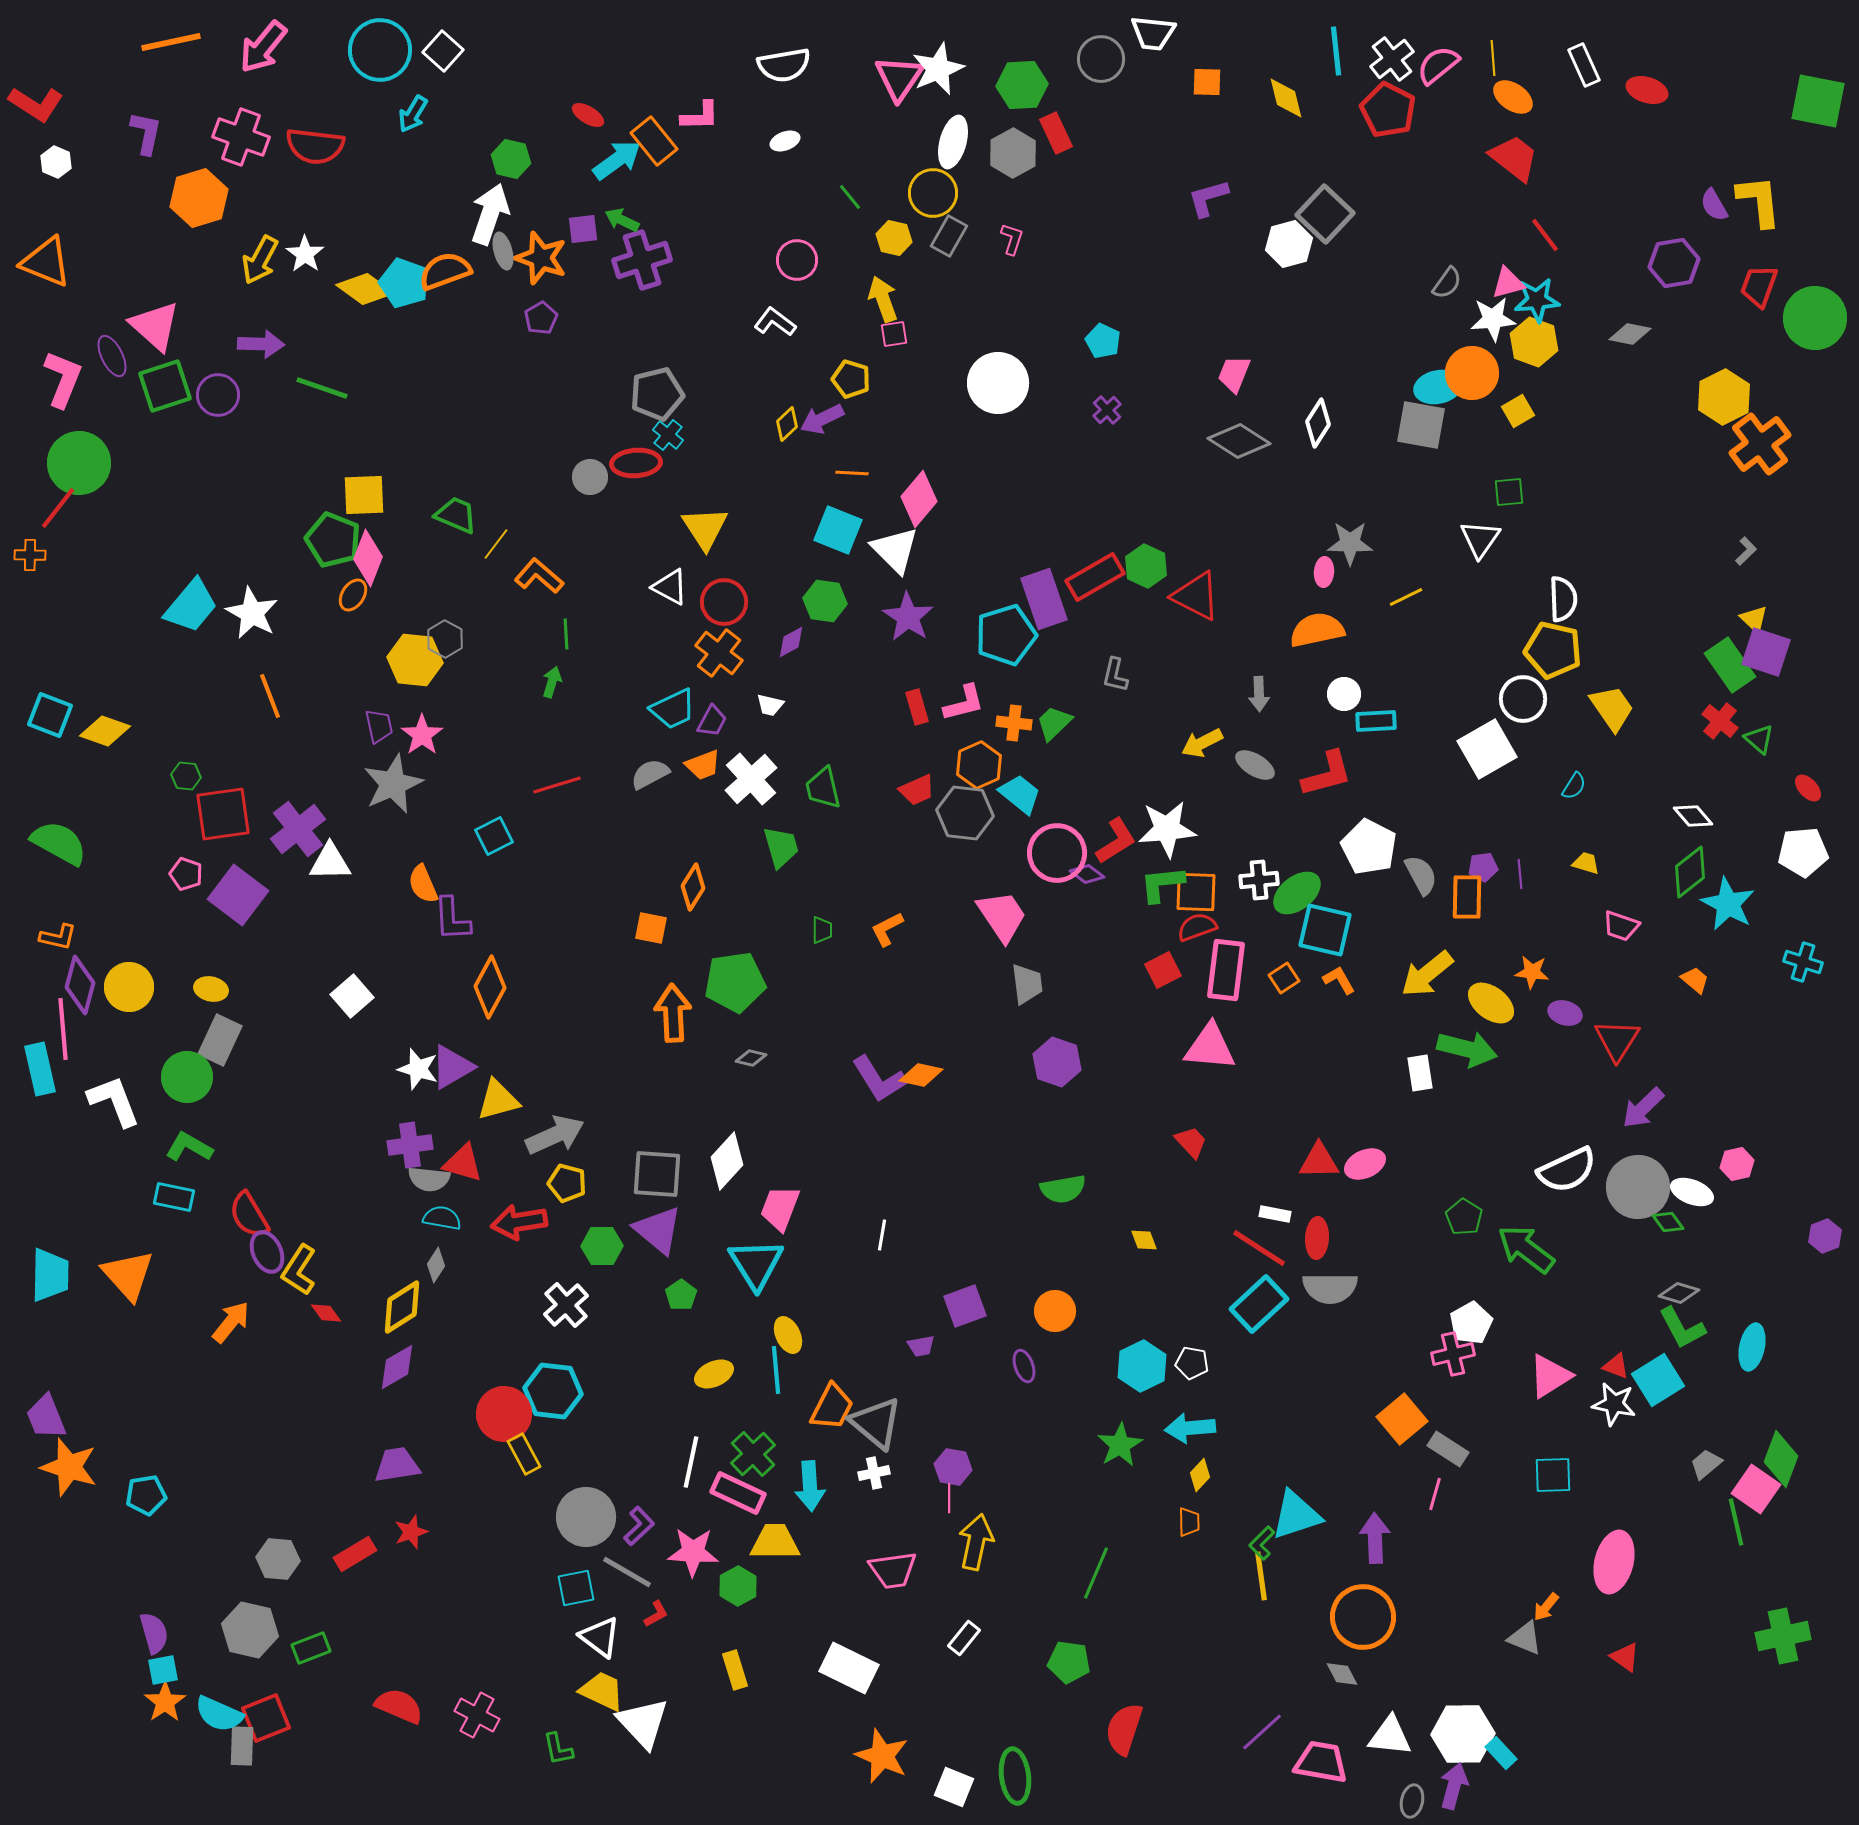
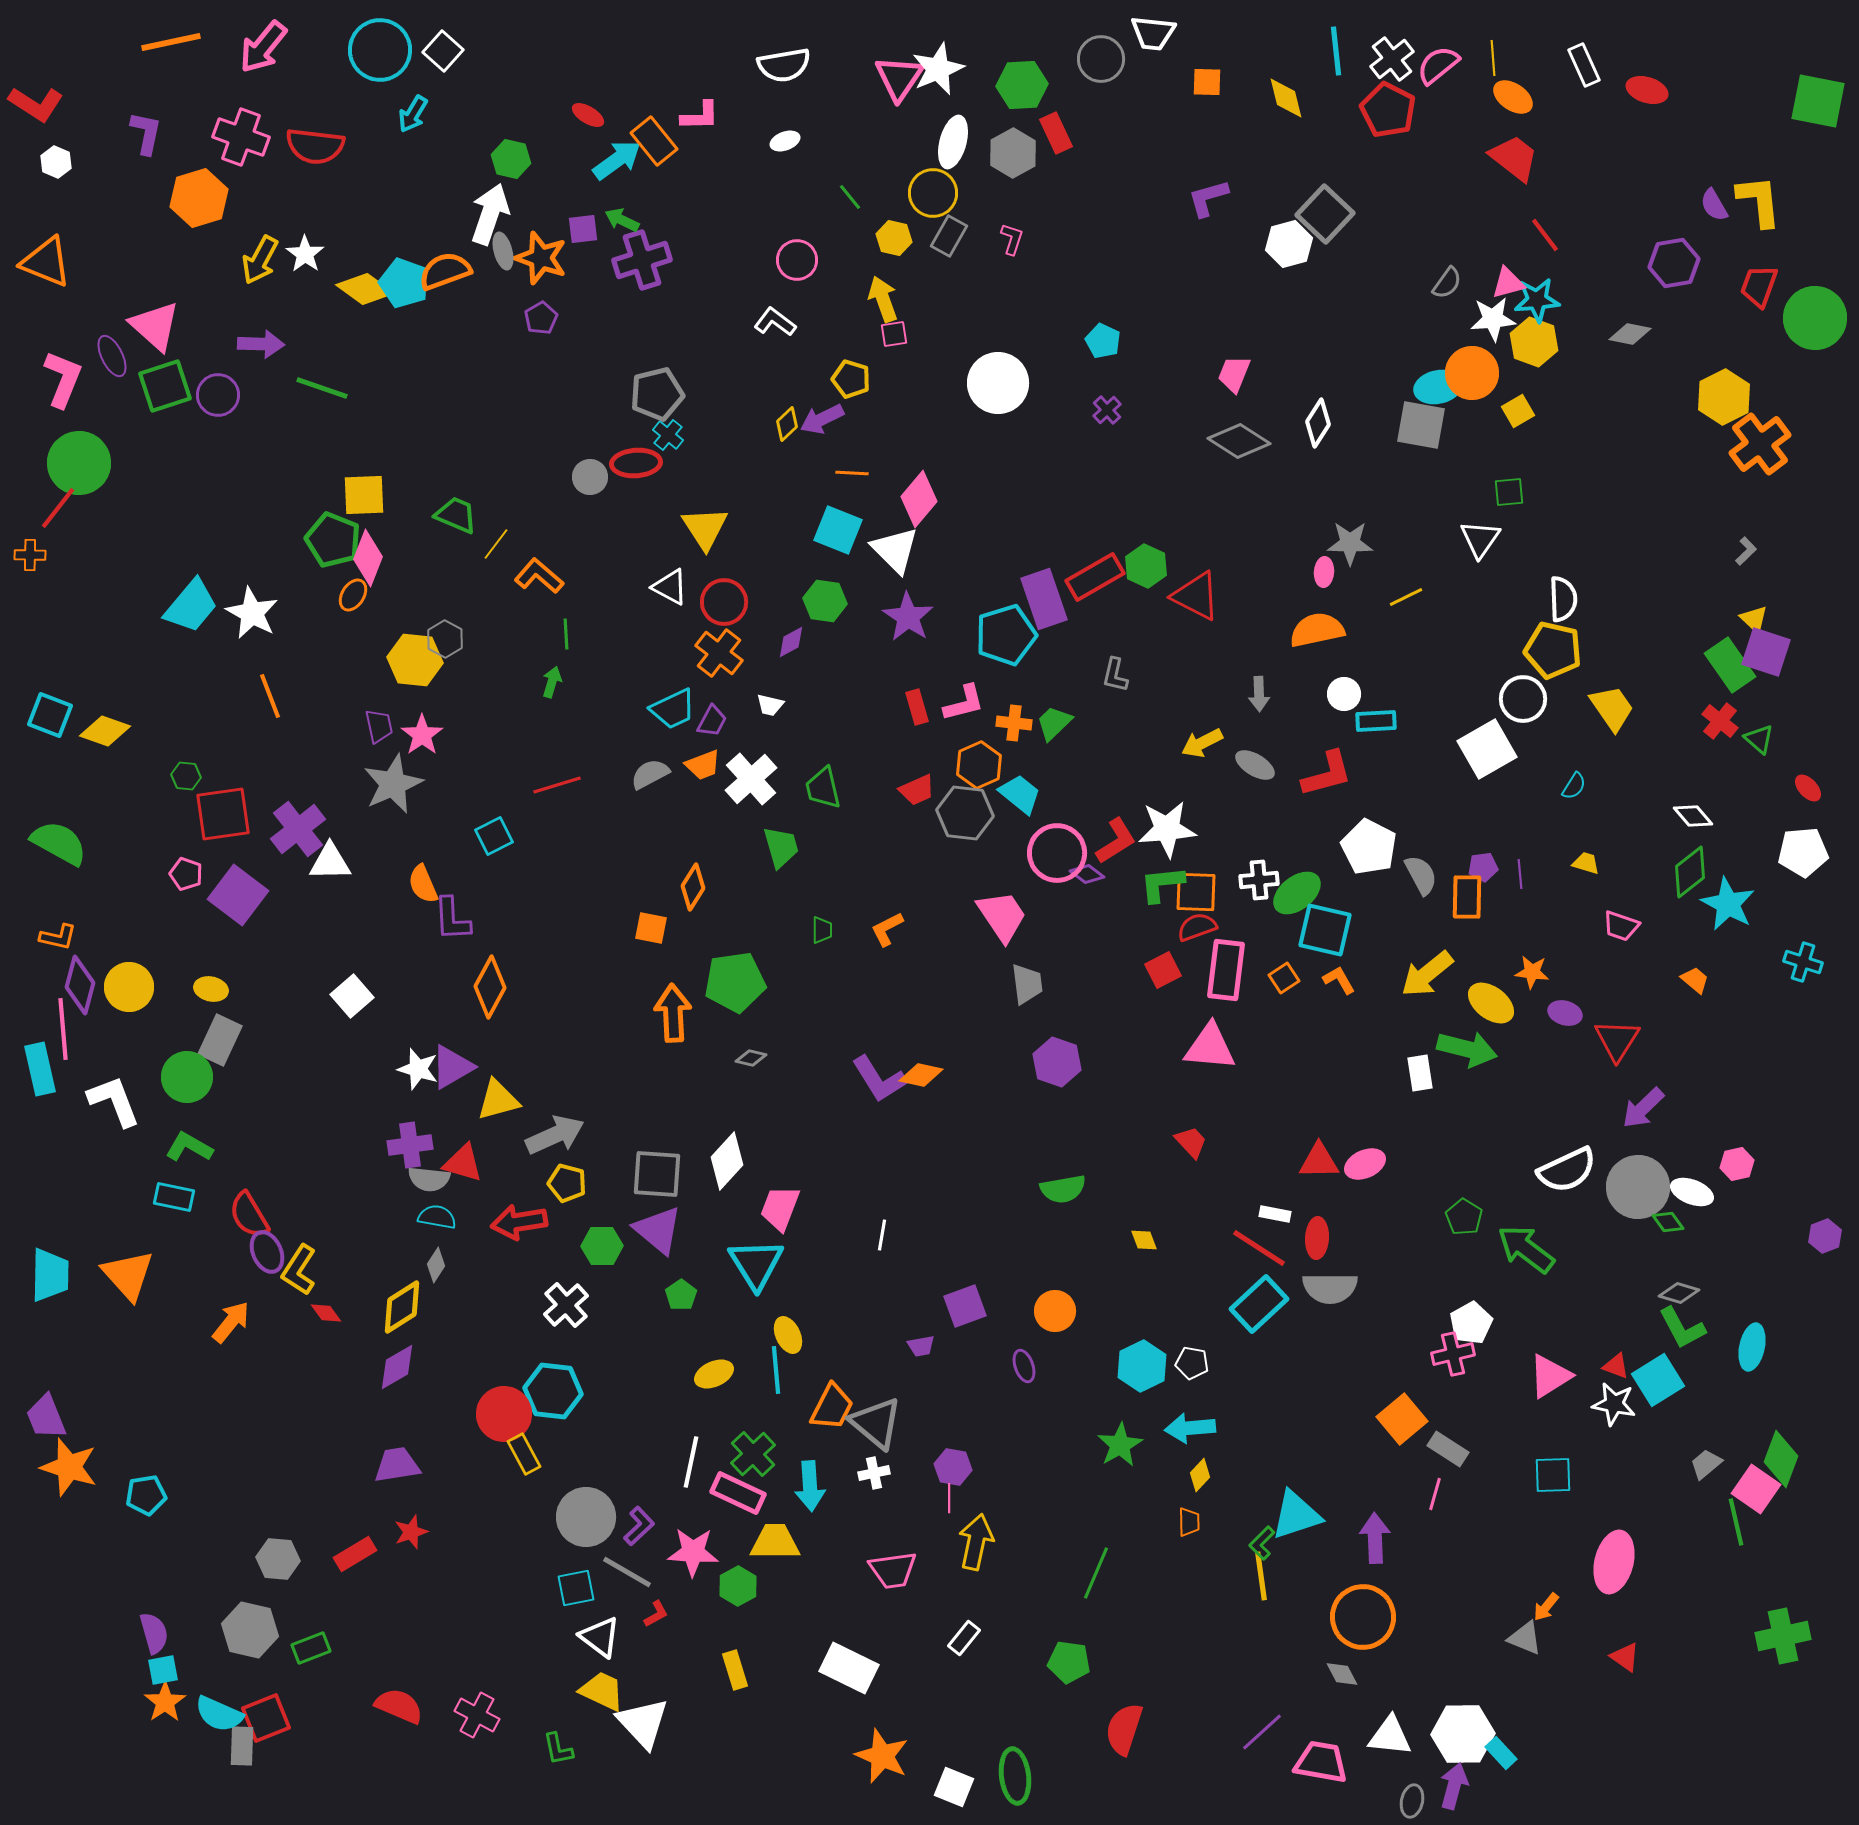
cyan semicircle at (442, 1218): moved 5 px left, 1 px up
